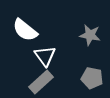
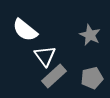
gray star: rotated 15 degrees clockwise
gray pentagon: rotated 25 degrees counterclockwise
gray rectangle: moved 13 px right, 6 px up
